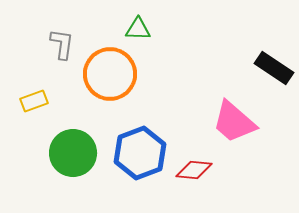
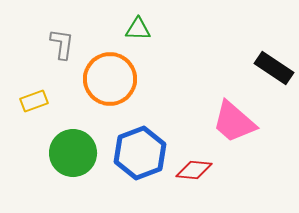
orange circle: moved 5 px down
